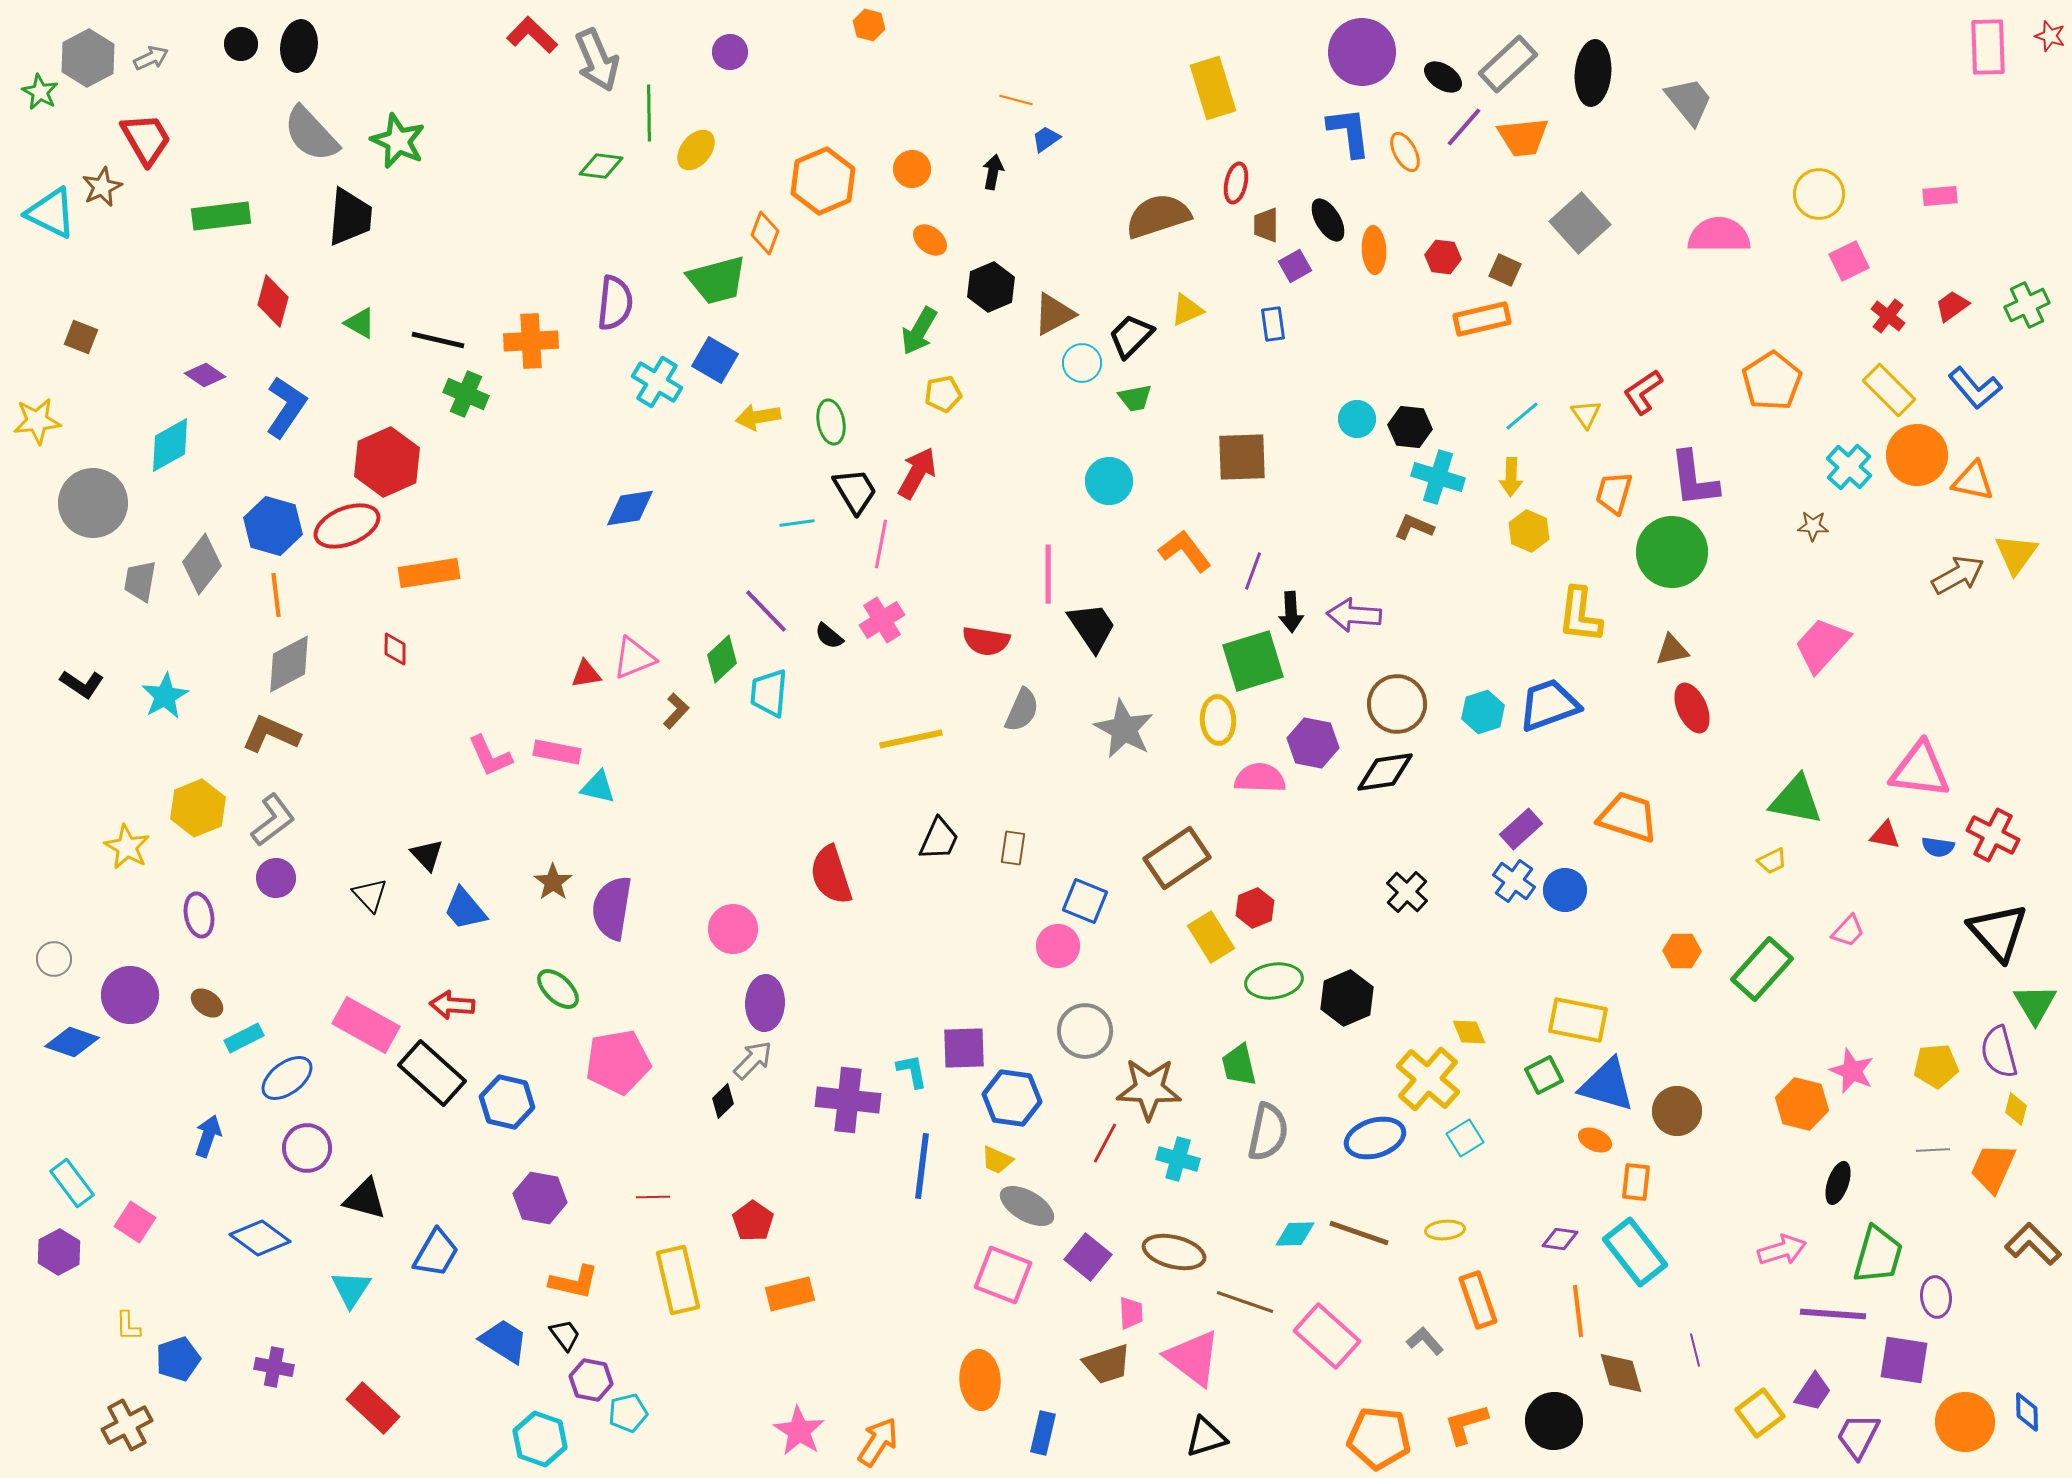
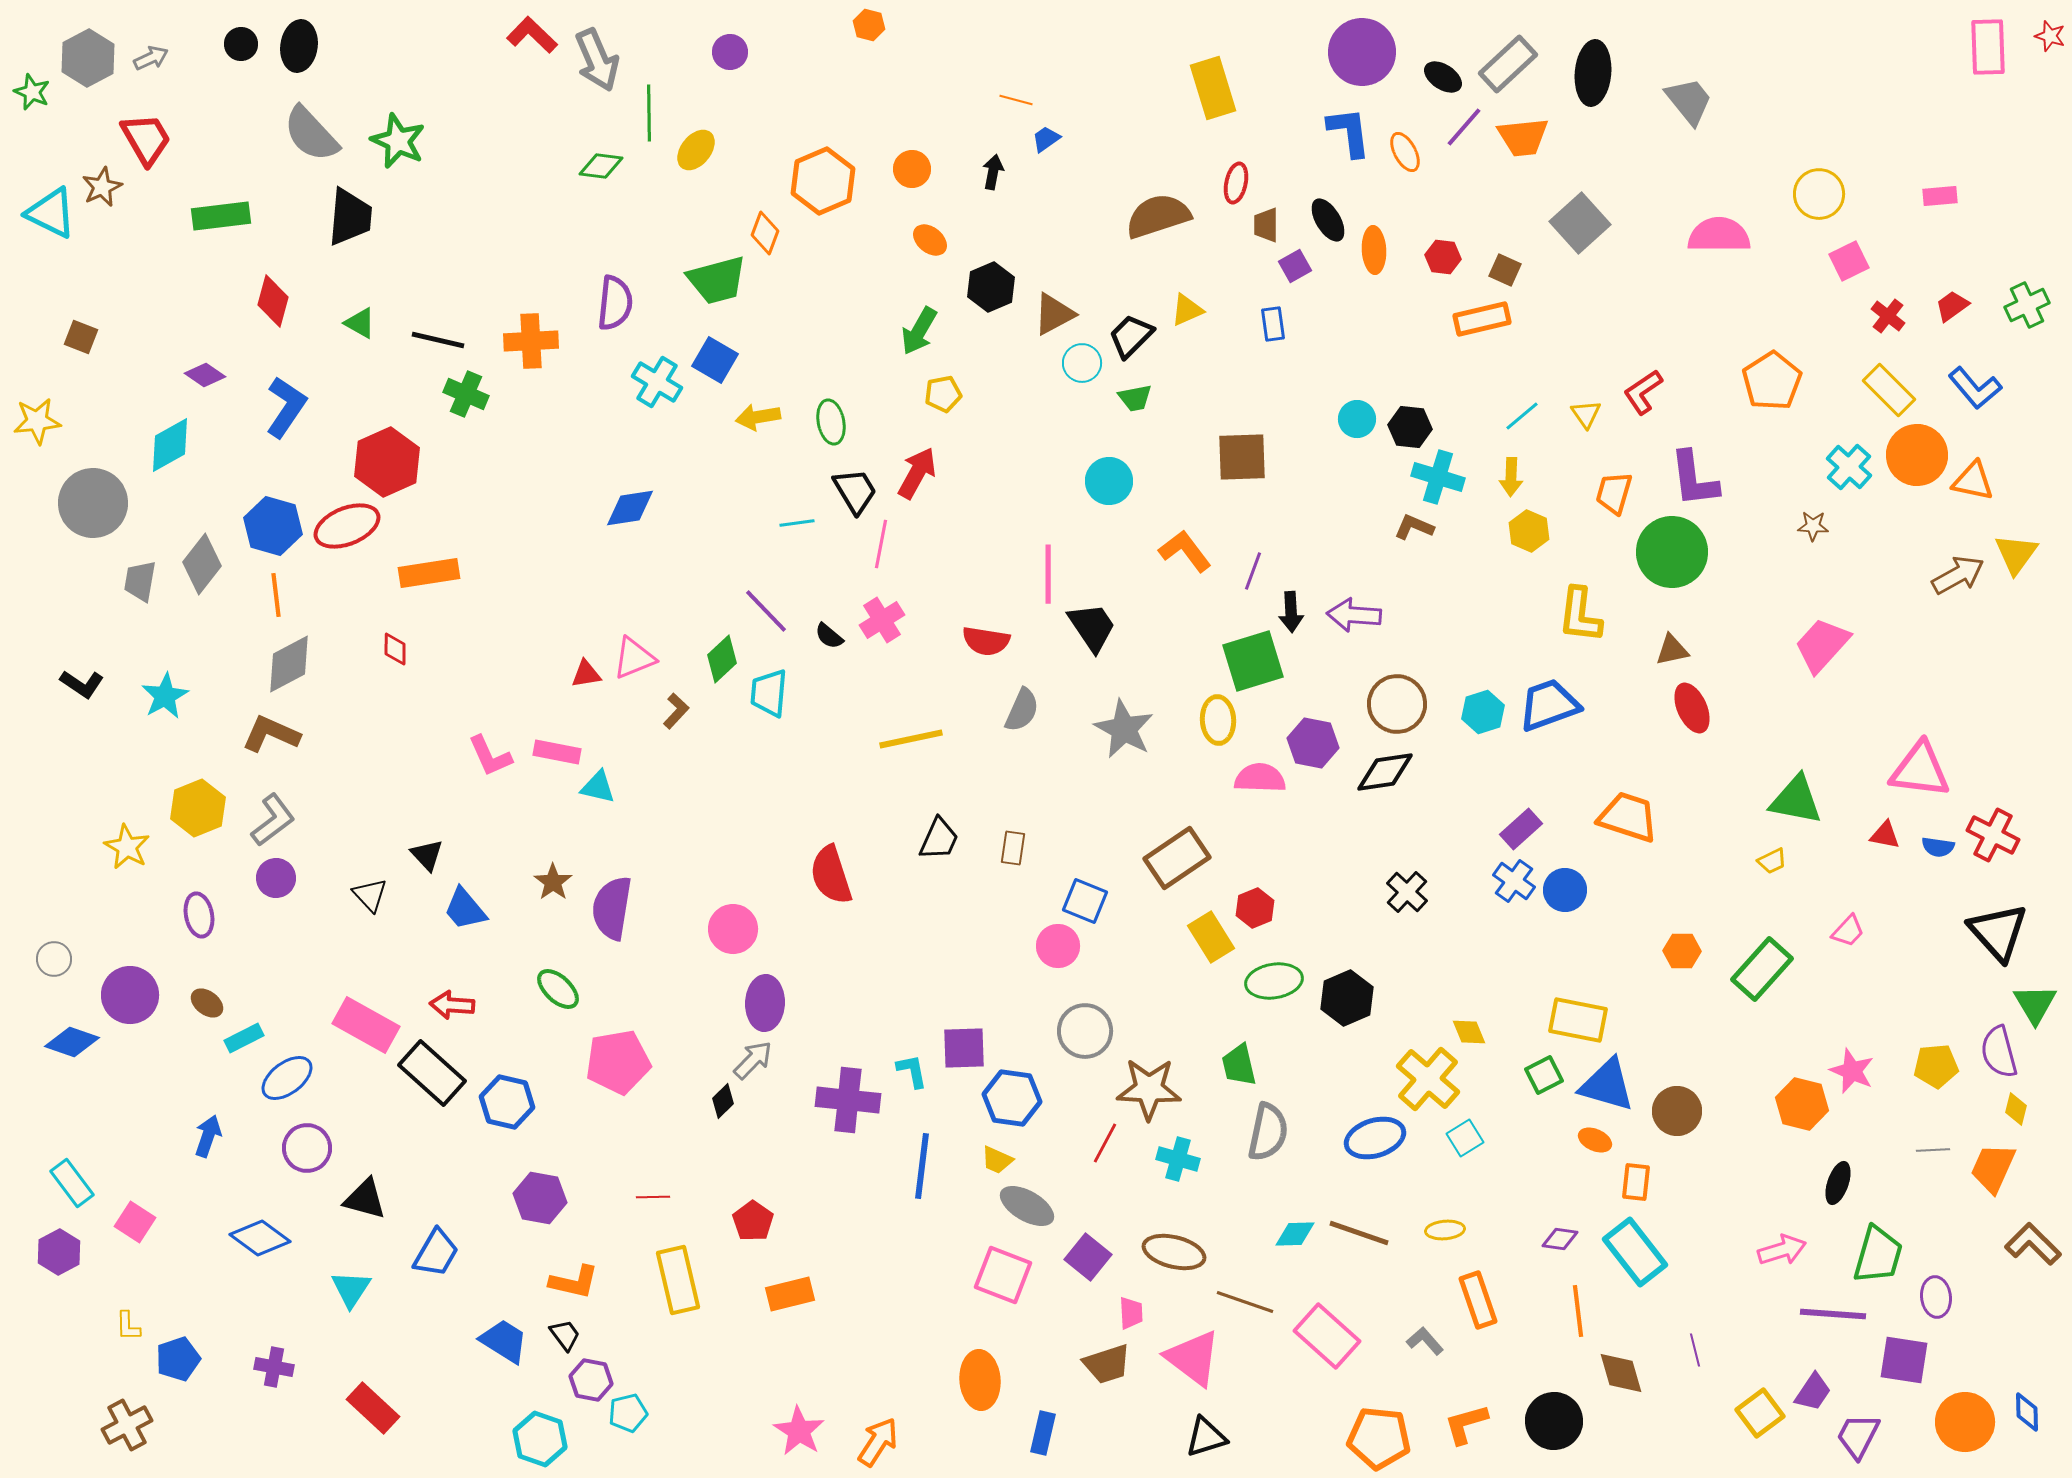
green star at (40, 92): moved 8 px left; rotated 6 degrees counterclockwise
